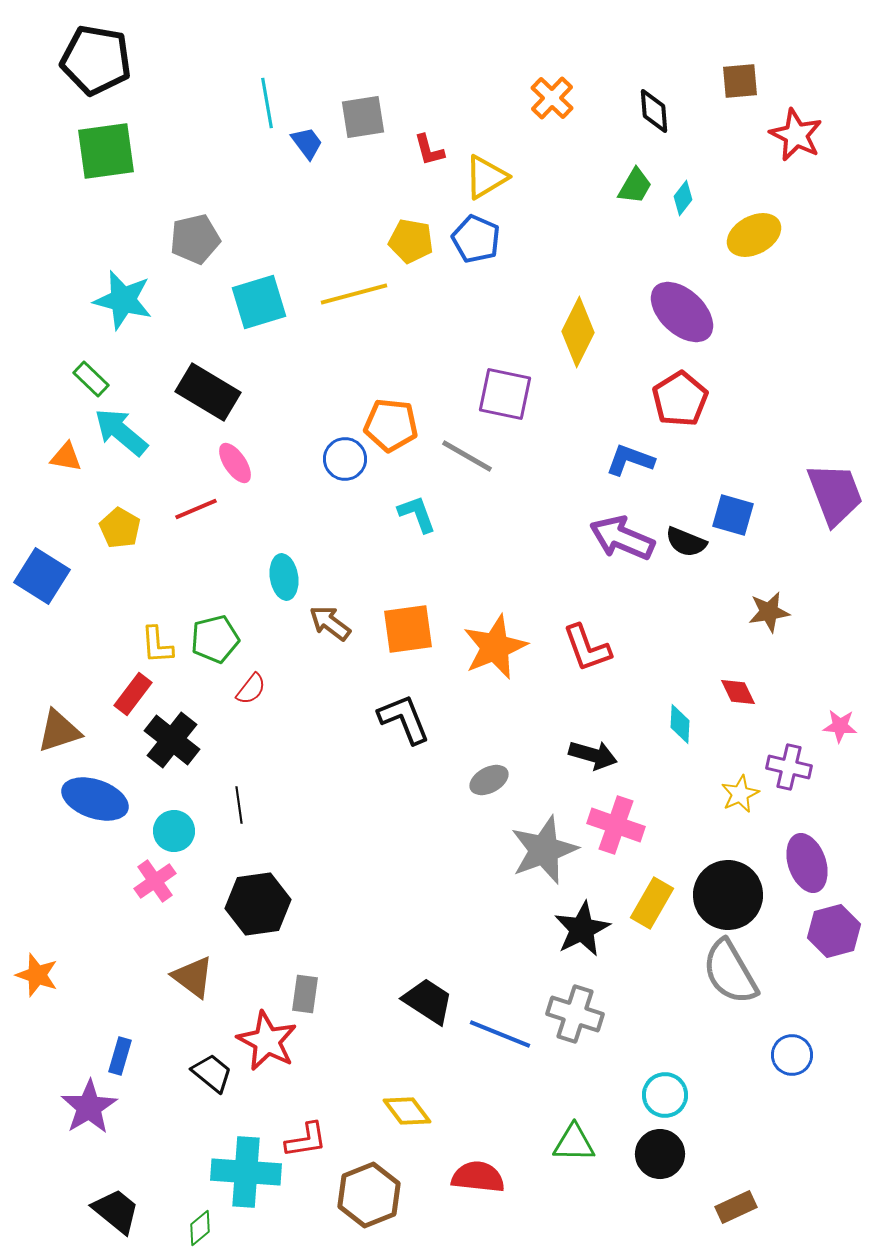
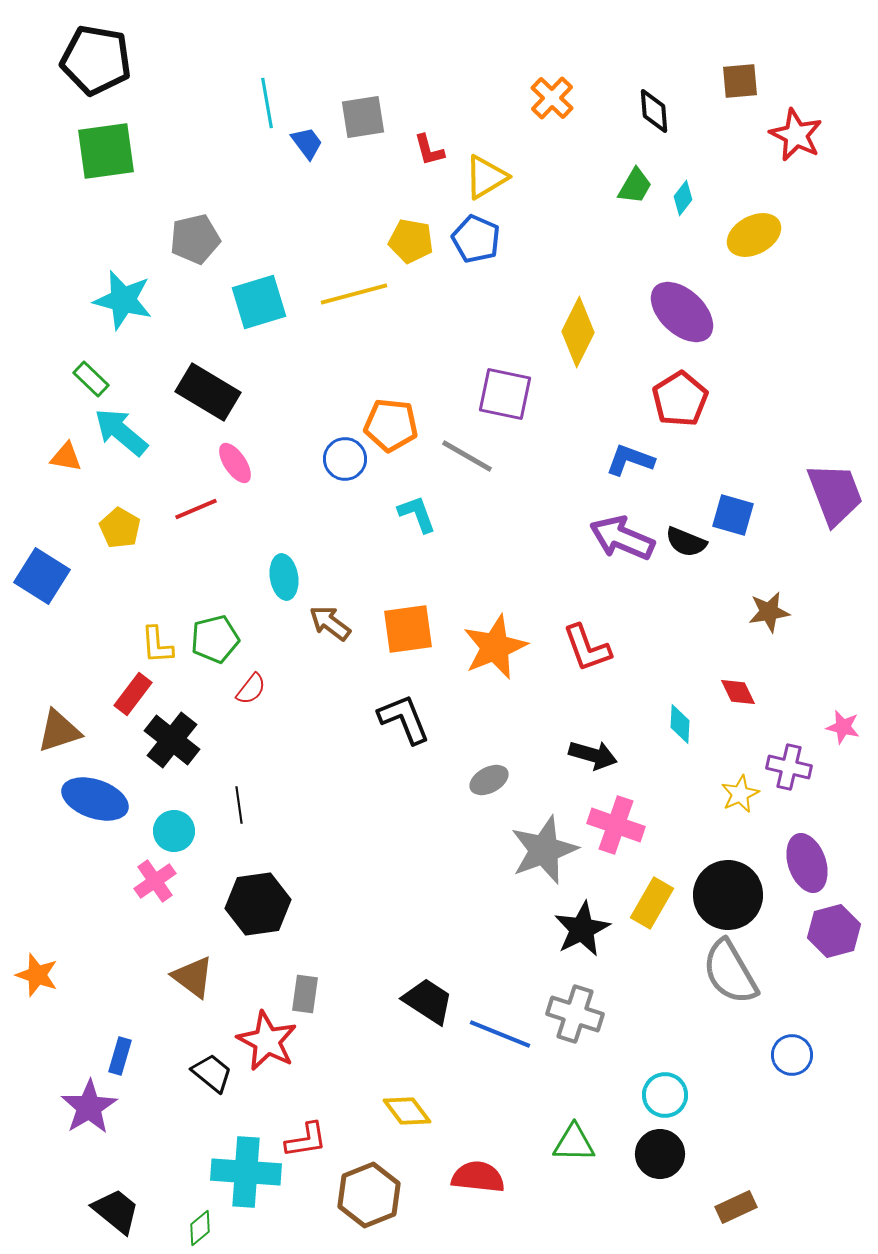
pink star at (840, 726): moved 3 px right, 1 px down; rotated 8 degrees clockwise
